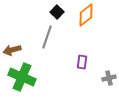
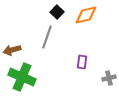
orange diamond: rotated 25 degrees clockwise
